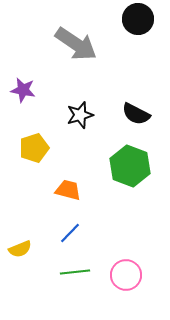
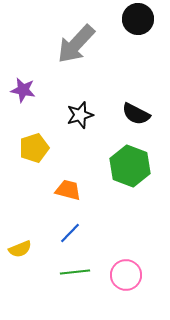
gray arrow: rotated 99 degrees clockwise
